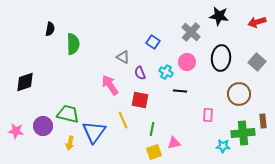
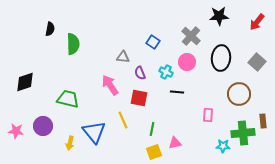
black star: rotated 12 degrees counterclockwise
red arrow: rotated 36 degrees counterclockwise
gray cross: moved 4 px down
gray triangle: rotated 24 degrees counterclockwise
black line: moved 3 px left, 1 px down
red square: moved 1 px left, 2 px up
green trapezoid: moved 15 px up
blue triangle: rotated 15 degrees counterclockwise
pink triangle: moved 1 px right
